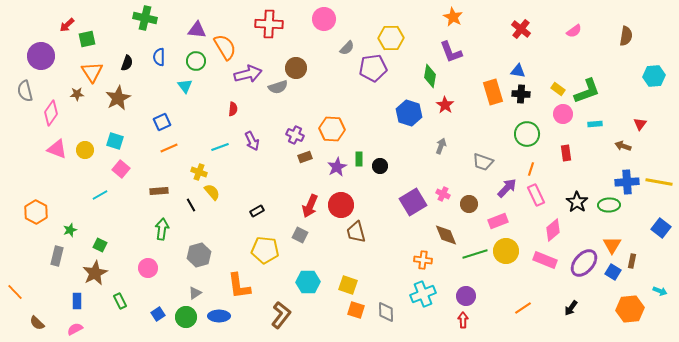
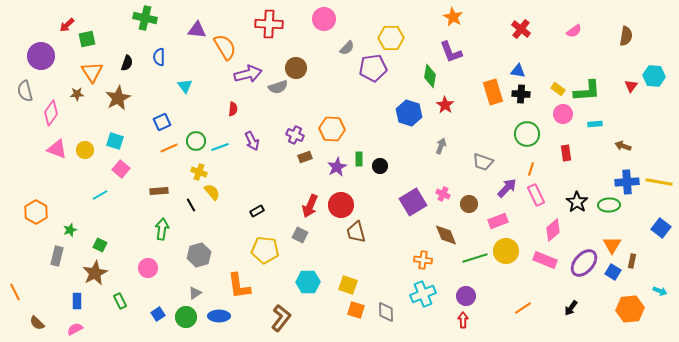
green circle at (196, 61): moved 80 px down
cyan hexagon at (654, 76): rotated 10 degrees clockwise
green L-shape at (587, 91): rotated 16 degrees clockwise
red triangle at (640, 124): moved 9 px left, 38 px up
green line at (475, 254): moved 4 px down
orange line at (15, 292): rotated 18 degrees clockwise
brown L-shape at (281, 315): moved 3 px down
